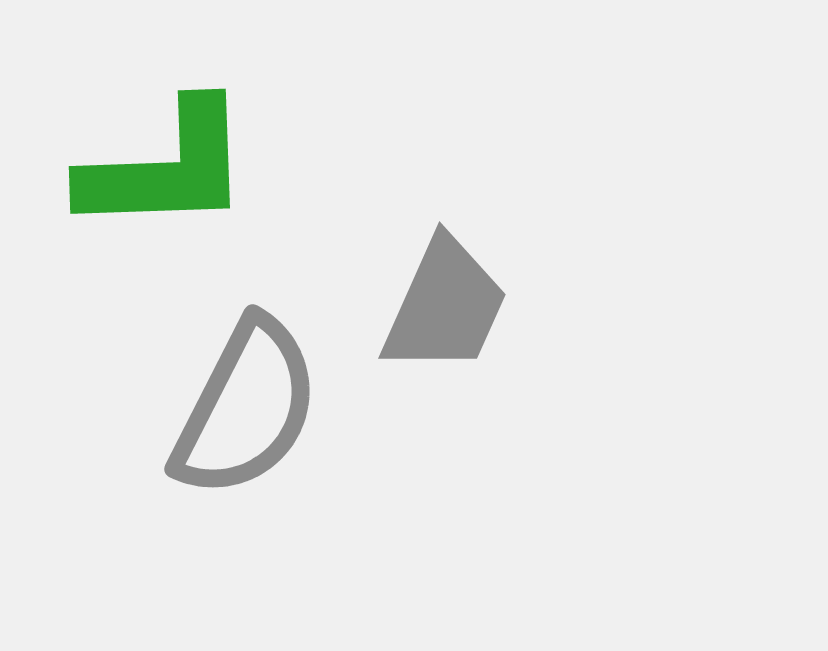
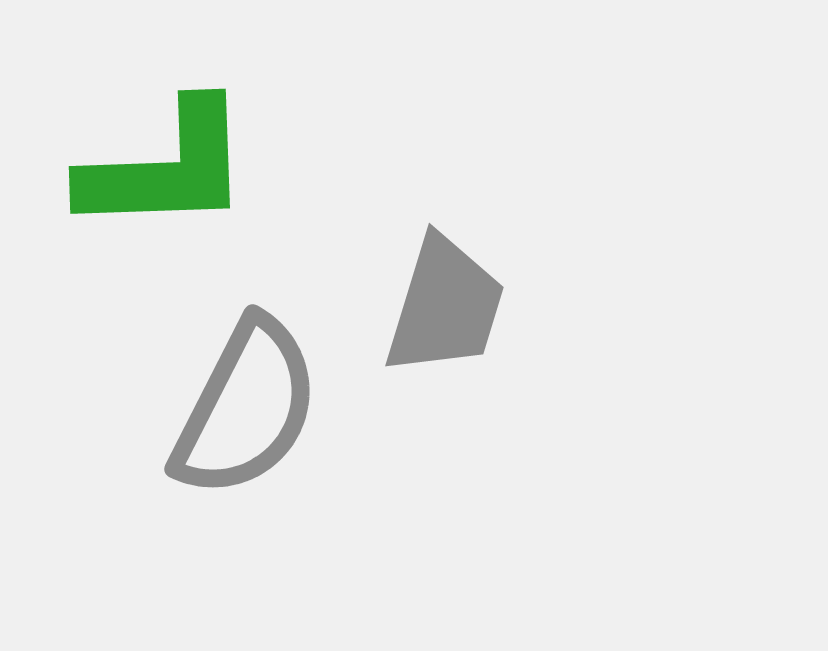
gray trapezoid: rotated 7 degrees counterclockwise
